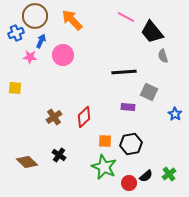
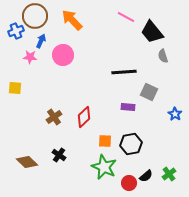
blue cross: moved 2 px up
